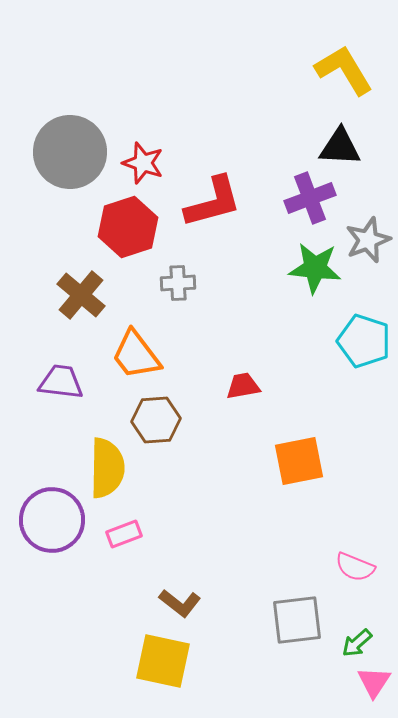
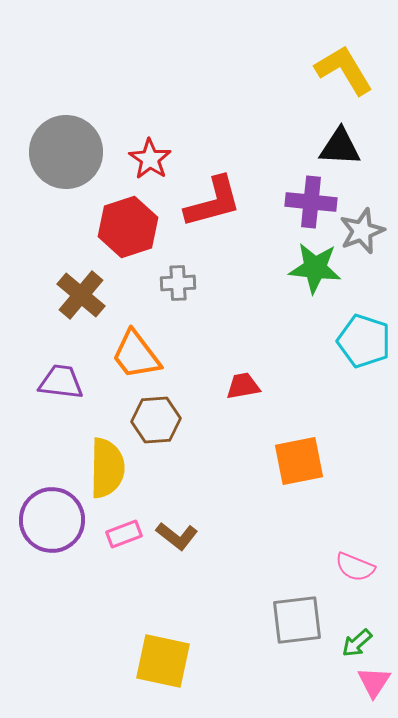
gray circle: moved 4 px left
red star: moved 7 px right, 4 px up; rotated 15 degrees clockwise
purple cross: moved 1 px right, 4 px down; rotated 27 degrees clockwise
gray star: moved 6 px left, 9 px up
brown L-shape: moved 3 px left, 67 px up
